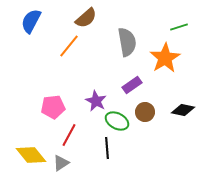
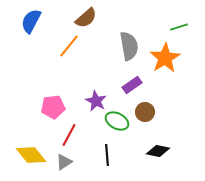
gray semicircle: moved 2 px right, 4 px down
black diamond: moved 25 px left, 41 px down
black line: moved 7 px down
gray triangle: moved 3 px right, 1 px up
